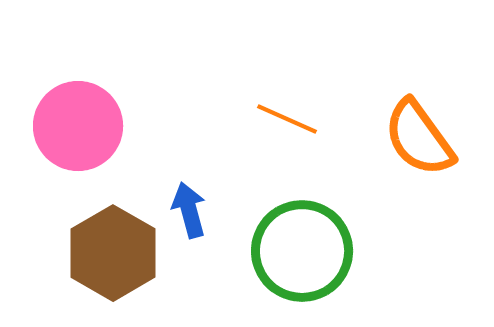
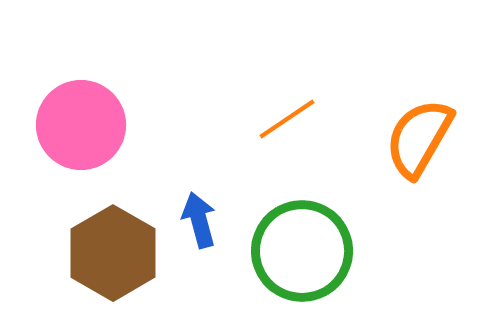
orange line: rotated 58 degrees counterclockwise
pink circle: moved 3 px right, 1 px up
orange semicircle: rotated 66 degrees clockwise
blue arrow: moved 10 px right, 10 px down
